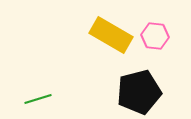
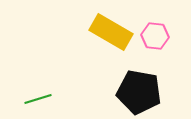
yellow rectangle: moved 3 px up
black pentagon: rotated 24 degrees clockwise
